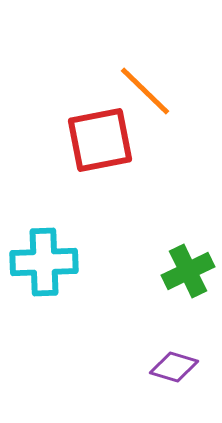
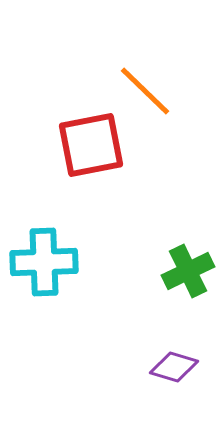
red square: moved 9 px left, 5 px down
